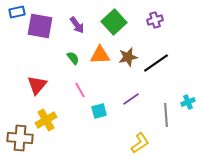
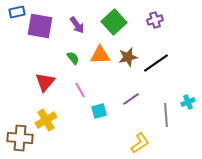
red triangle: moved 8 px right, 3 px up
